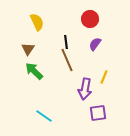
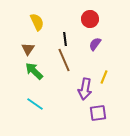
black line: moved 1 px left, 3 px up
brown line: moved 3 px left
cyan line: moved 9 px left, 12 px up
